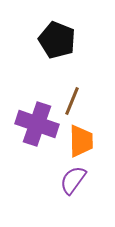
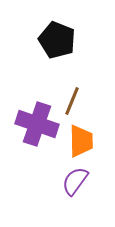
purple semicircle: moved 2 px right, 1 px down
